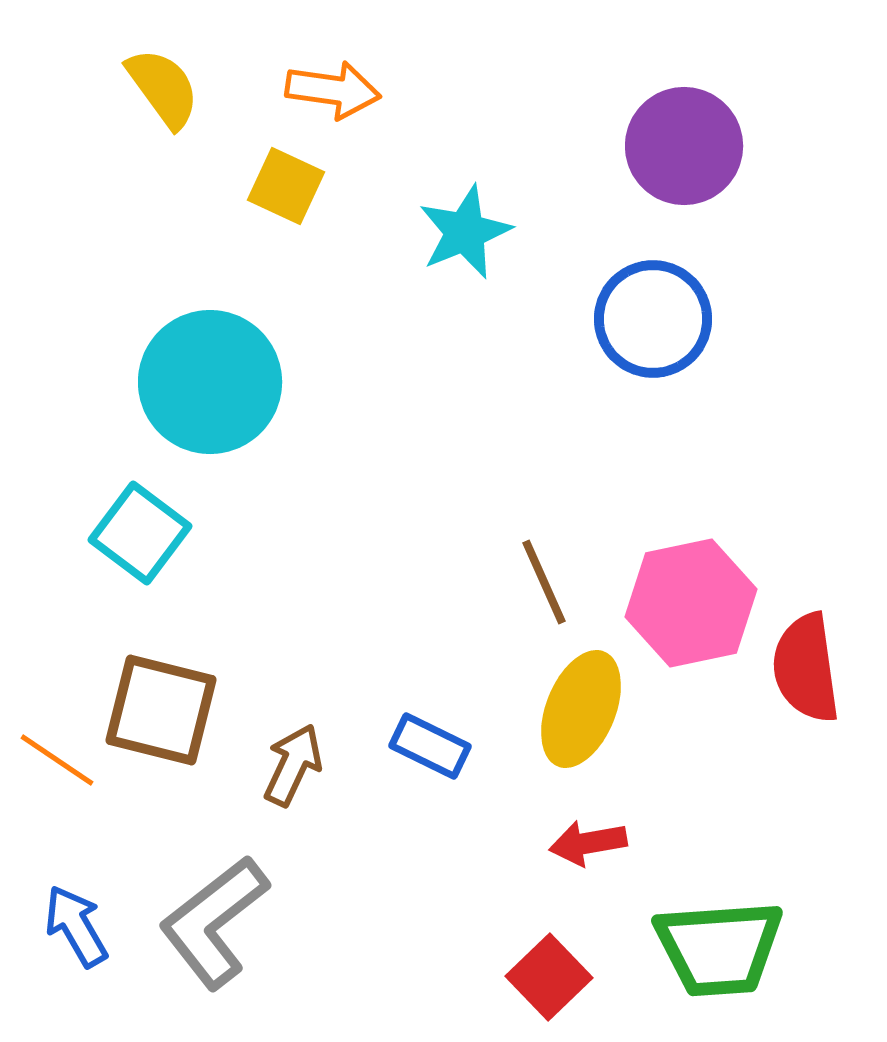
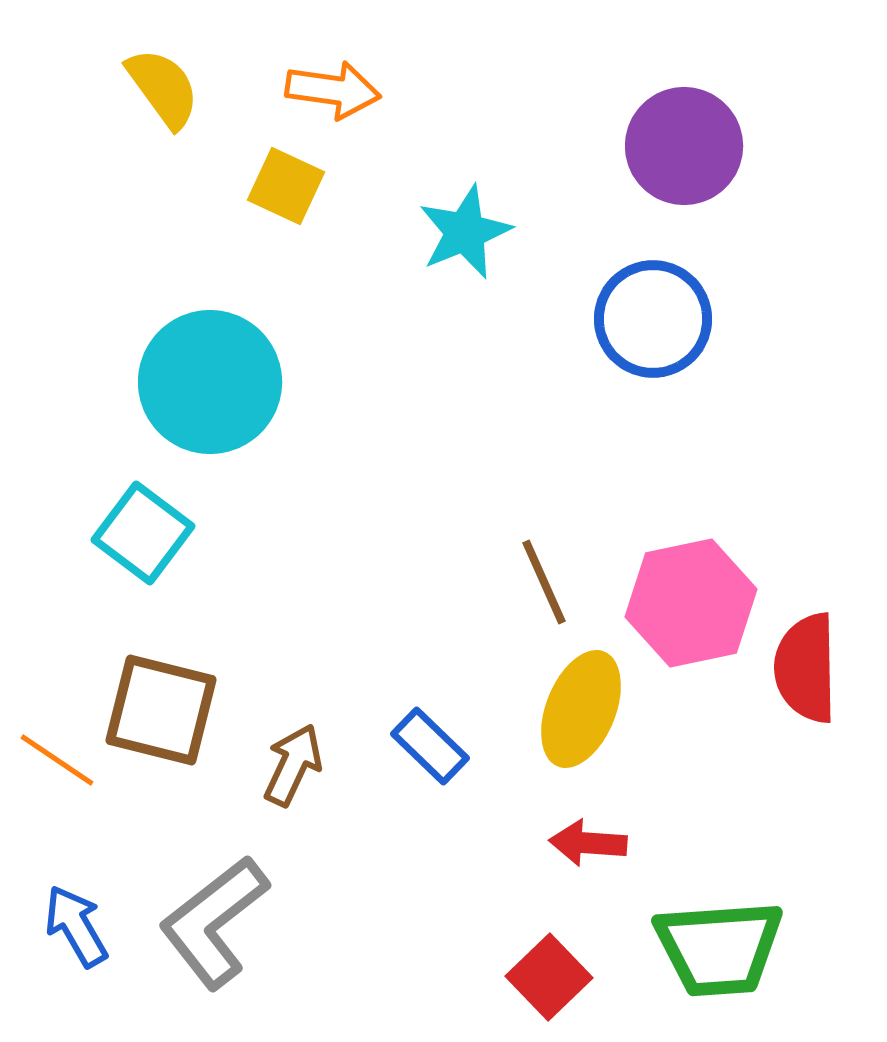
cyan square: moved 3 px right
red semicircle: rotated 7 degrees clockwise
blue rectangle: rotated 18 degrees clockwise
red arrow: rotated 14 degrees clockwise
